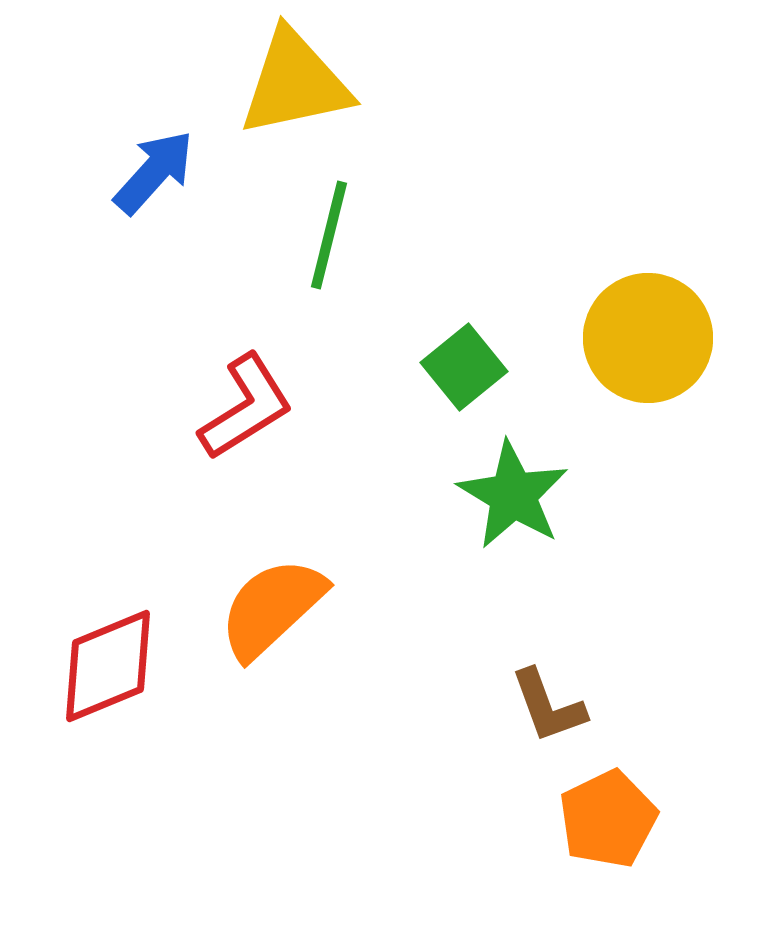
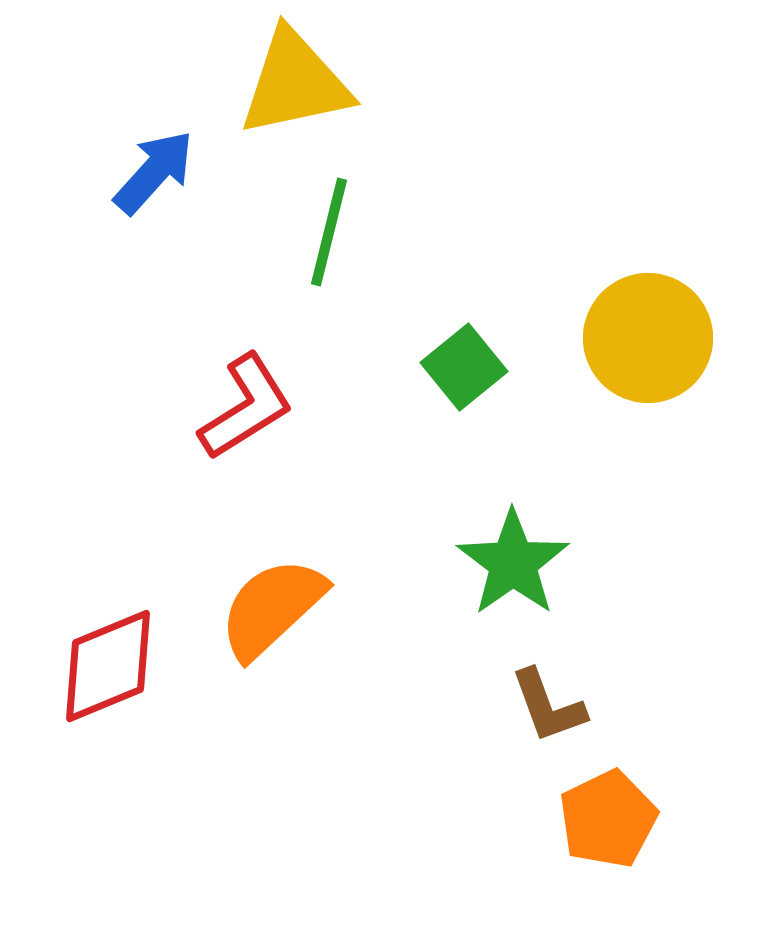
green line: moved 3 px up
green star: moved 68 px down; rotated 6 degrees clockwise
